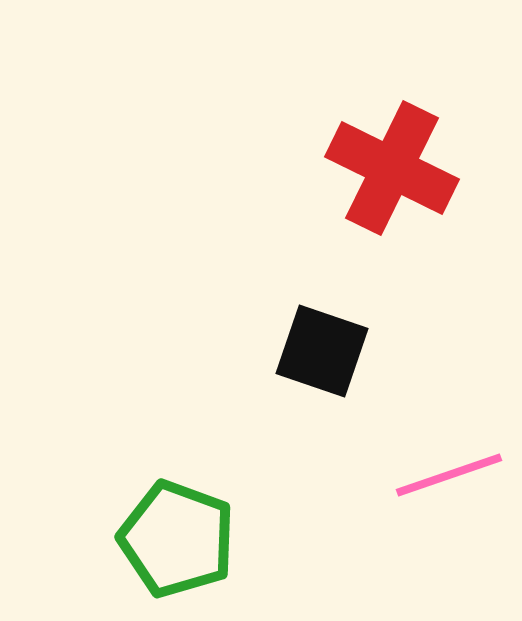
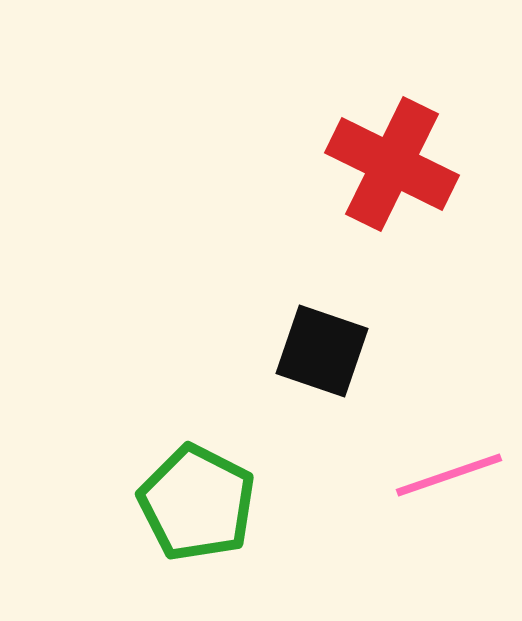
red cross: moved 4 px up
green pentagon: moved 20 px right, 36 px up; rotated 7 degrees clockwise
